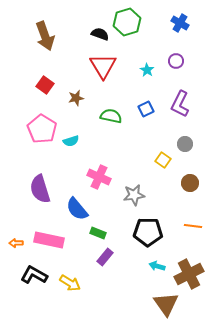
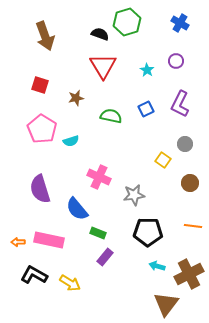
red square: moved 5 px left; rotated 18 degrees counterclockwise
orange arrow: moved 2 px right, 1 px up
brown triangle: rotated 12 degrees clockwise
